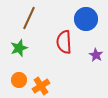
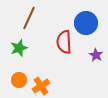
blue circle: moved 4 px down
